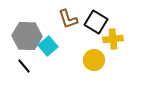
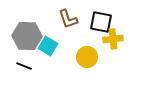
black square: moved 5 px right; rotated 20 degrees counterclockwise
cyan square: rotated 18 degrees counterclockwise
yellow circle: moved 7 px left, 3 px up
black line: rotated 28 degrees counterclockwise
